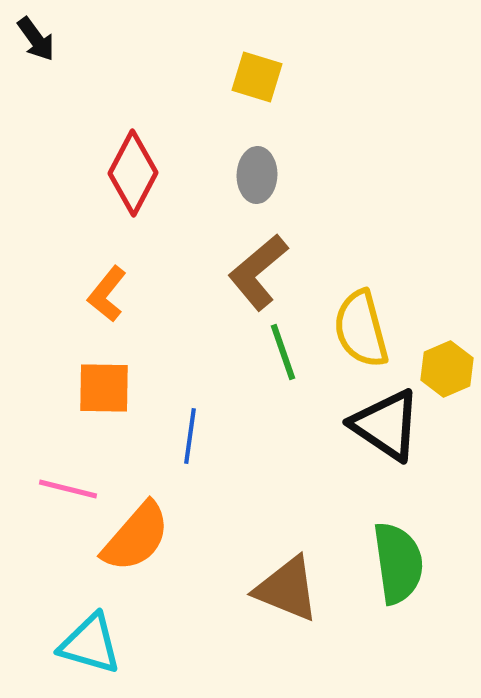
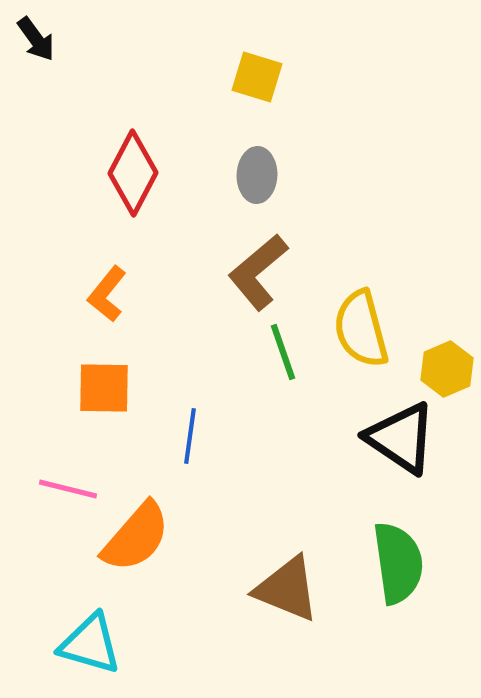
black triangle: moved 15 px right, 13 px down
